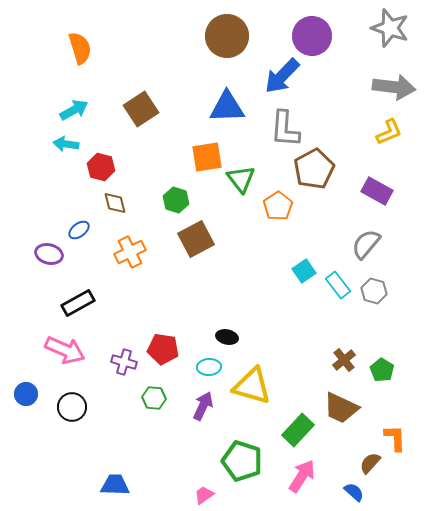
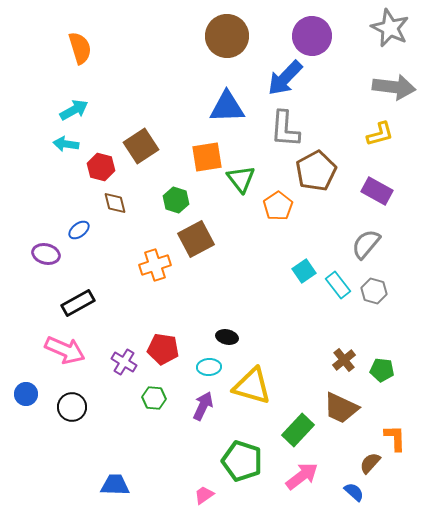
gray star at (390, 28): rotated 6 degrees clockwise
blue arrow at (282, 76): moved 3 px right, 2 px down
brown square at (141, 109): moved 37 px down
yellow L-shape at (389, 132): moved 9 px left, 2 px down; rotated 8 degrees clockwise
brown pentagon at (314, 169): moved 2 px right, 2 px down
orange cross at (130, 252): moved 25 px right, 13 px down; rotated 8 degrees clockwise
purple ellipse at (49, 254): moved 3 px left
purple cross at (124, 362): rotated 15 degrees clockwise
green pentagon at (382, 370): rotated 25 degrees counterclockwise
pink arrow at (302, 476): rotated 20 degrees clockwise
